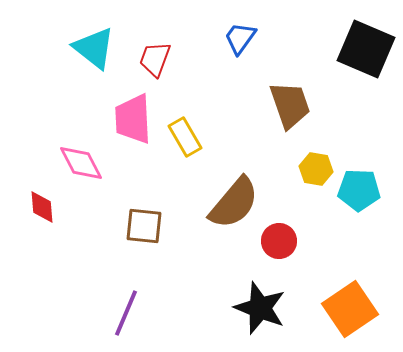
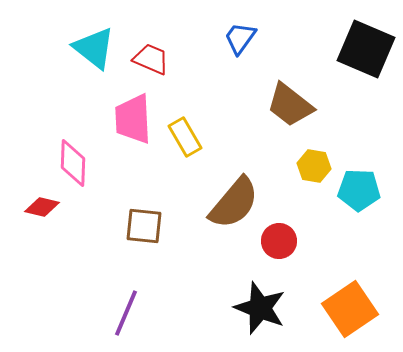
red trapezoid: moved 4 px left; rotated 93 degrees clockwise
brown trapezoid: rotated 147 degrees clockwise
pink diamond: moved 8 px left; rotated 30 degrees clockwise
yellow hexagon: moved 2 px left, 3 px up
red diamond: rotated 72 degrees counterclockwise
